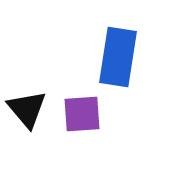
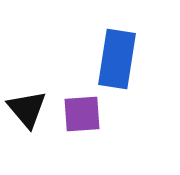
blue rectangle: moved 1 px left, 2 px down
